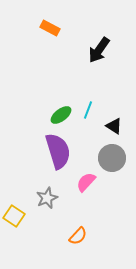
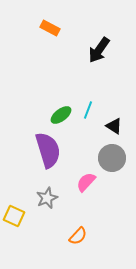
purple semicircle: moved 10 px left, 1 px up
yellow square: rotated 10 degrees counterclockwise
